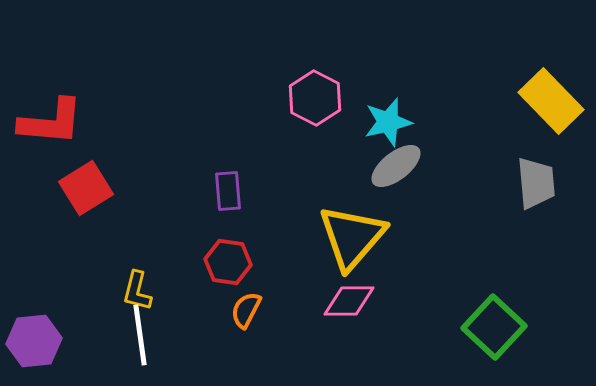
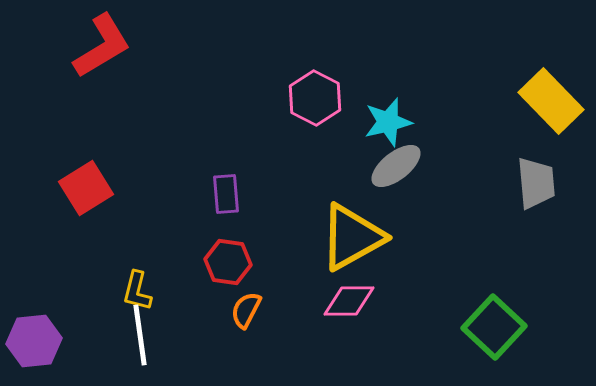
red L-shape: moved 51 px right, 76 px up; rotated 36 degrees counterclockwise
purple rectangle: moved 2 px left, 3 px down
yellow triangle: rotated 20 degrees clockwise
